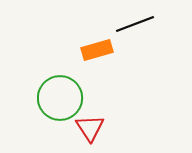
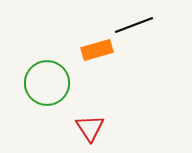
black line: moved 1 px left, 1 px down
green circle: moved 13 px left, 15 px up
